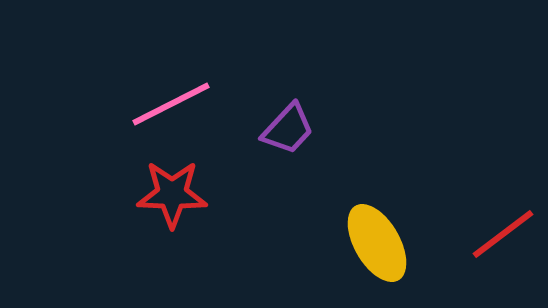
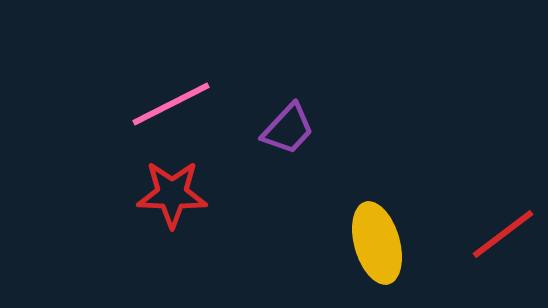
yellow ellipse: rotated 14 degrees clockwise
